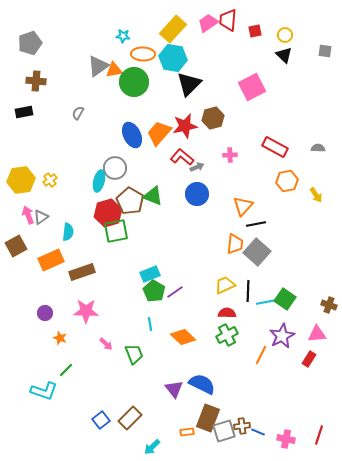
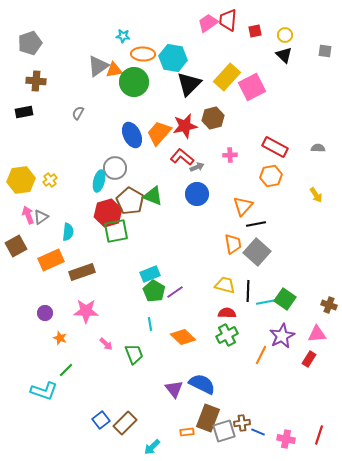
yellow rectangle at (173, 29): moved 54 px right, 48 px down
orange hexagon at (287, 181): moved 16 px left, 5 px up
orange trapezoid at (235, 244): moved 2 px left; rotated 15 degrees counterclockwise
yellow trapezoid at (225, 285): rotated 40 degrees clockwise
brown rectangle at (130, 418): moved 5 px left, 5 px down
brown cross at (242, 426): moved 3 px up
